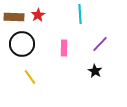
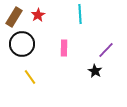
brown rectangle: rotated 60 degrees counterclockwise
purple line: moved 6 px right, 6 px down
